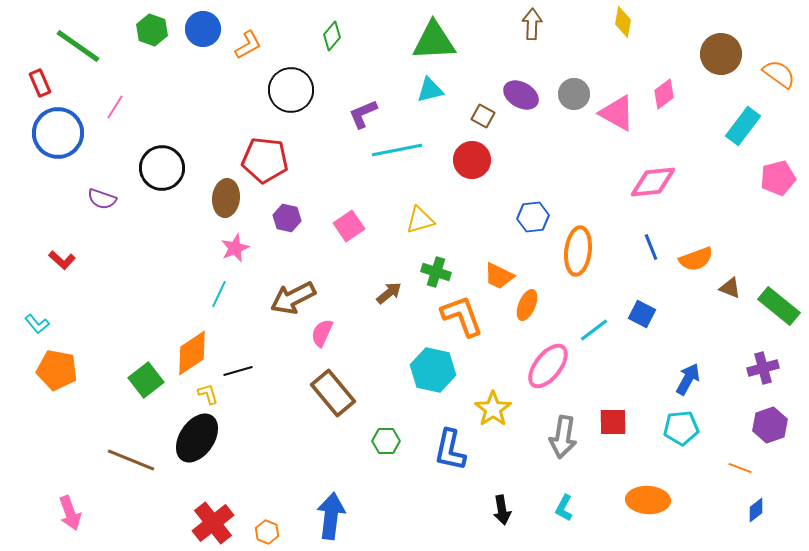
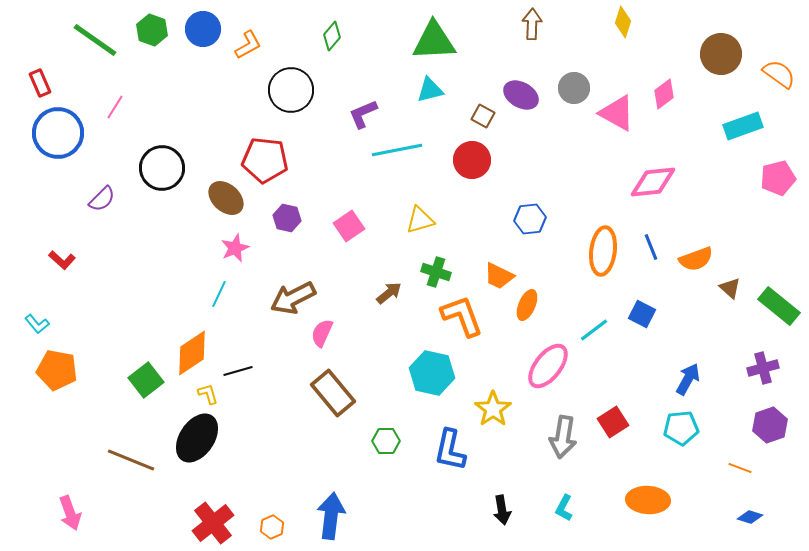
yellow diamond at (623, 22): rotated 8 degrees clockwise
green line at (78, 46): moved 17 px right, 6 px up
gray circle at (574, 94): moved 6 px up
cyan rectangle at (743, 126): rotated 33 degrees clockwise
brown ellipse at (226, 198): rotated 54 degrees counterclockwise
purple semicircle at (102, 199): rotated 64 degrees counterclockwise
blue hexagon at (533, 217): moved 3 px left, 2 px down
orange ellipse at (578, 251): moved 25 px right
brown triangle at (730, 288): rotated 20 degrees clockwise
cyan hexagon at (433, 370): moved 1 px left, 3 px down
red square at (613, 422): rotated 32 degrees counterclockwise
blue diamond at (756, 510): moved 6 px left, 7 px down; rotated 55 degrees clockwise
orange hexagon at (267, 532): moved 5 px right, 5 px up; rotated 15 degrees clockwise
